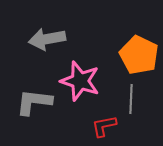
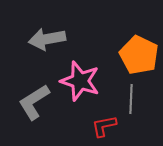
gray L-shape: rotated 39 degrees counterclockwise
